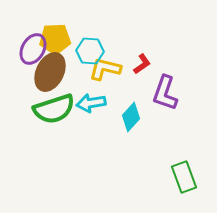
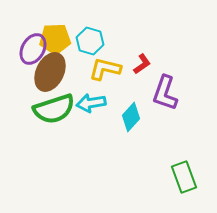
cyan hexagon: moved 10 px up; rotated 12 degrees clockwise
